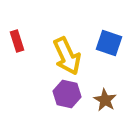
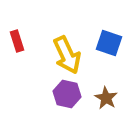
yellow arrow: moved 1 px up
brown star: moved 1 px right, 2 px up
